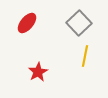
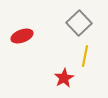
red ellipse: moved 5 px left, 13 px down; rotated 30 degrees clockwise
red star: moved 26 px right, 6 px down
